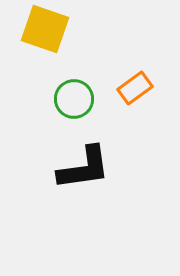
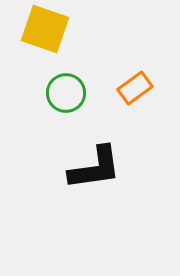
green circle: moved 8 px left, 6 px up
black L-shape: moved 11 px right
